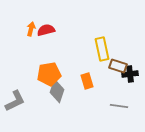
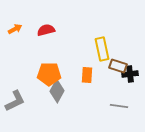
orange arrow: moved 16 px left; rotated 48 degrees clockwise
orange pentagon: rotated 10 degrees clockwise
orange rectangle: moved 6 px up; rotated 21 degrees clockwise
gray diamond: rotated 10 degrees clockwise
